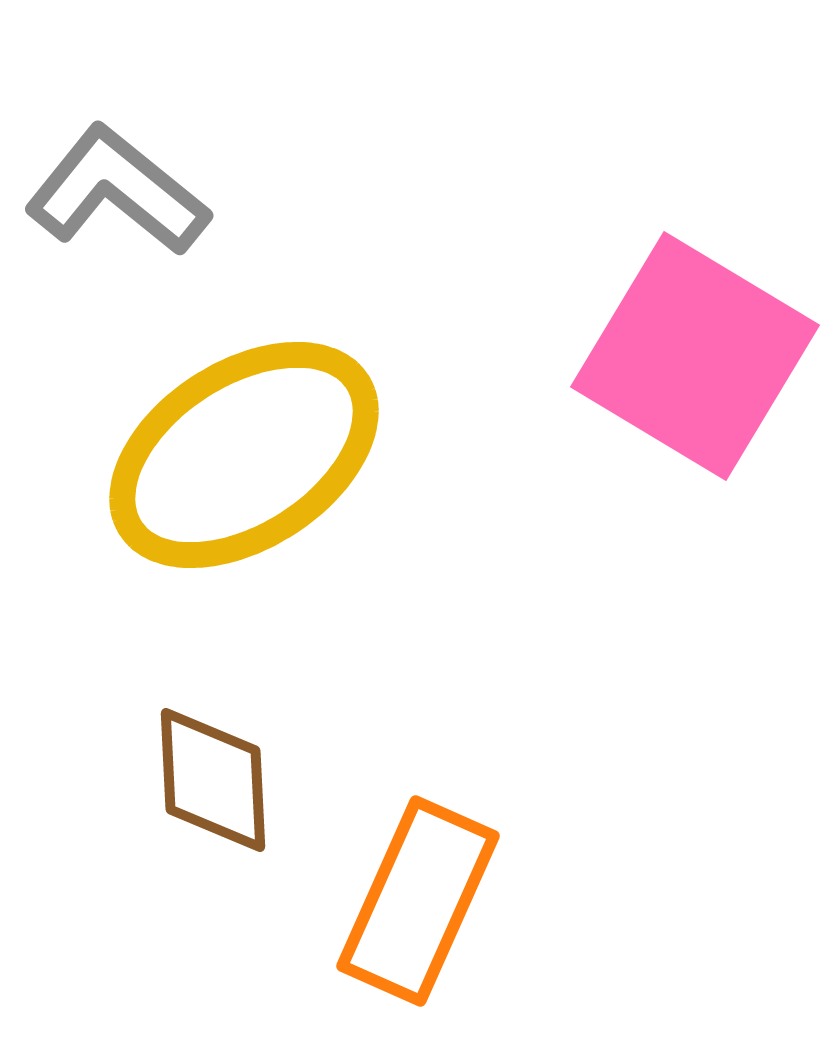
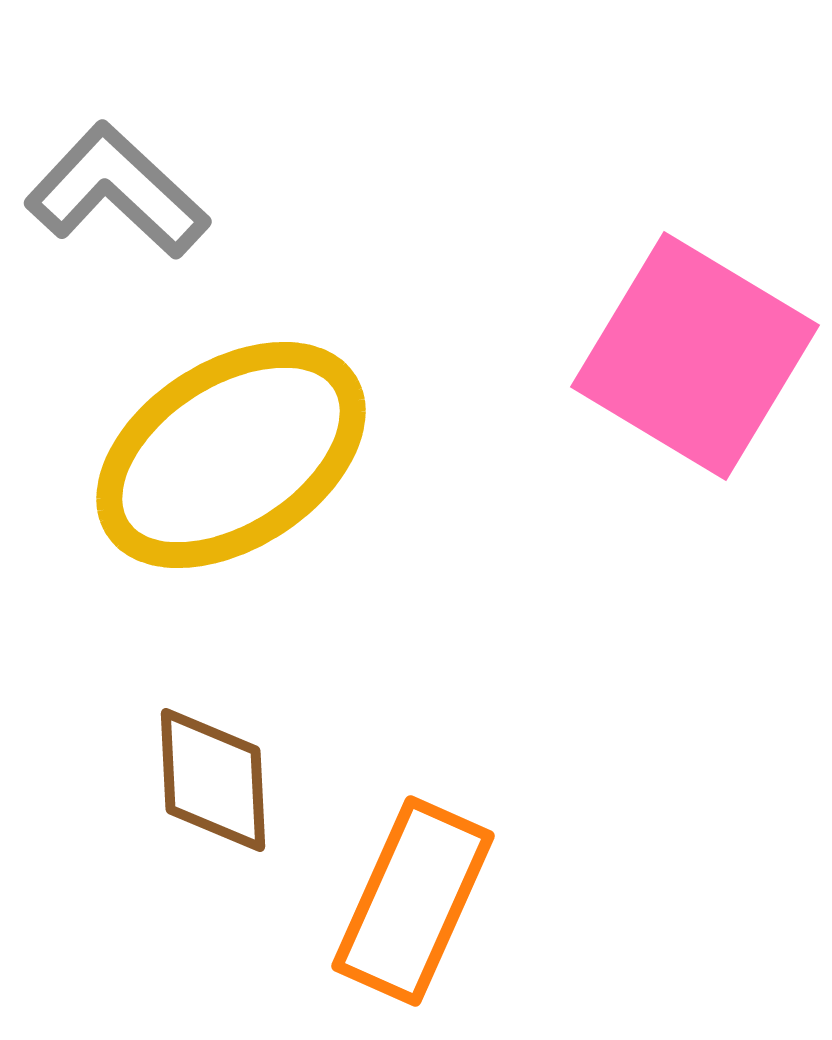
gray L-shape: rotated 4 degrees clockwise
yellow ellipse: moved 13 px left
orange rectangle: moved 5 px left
